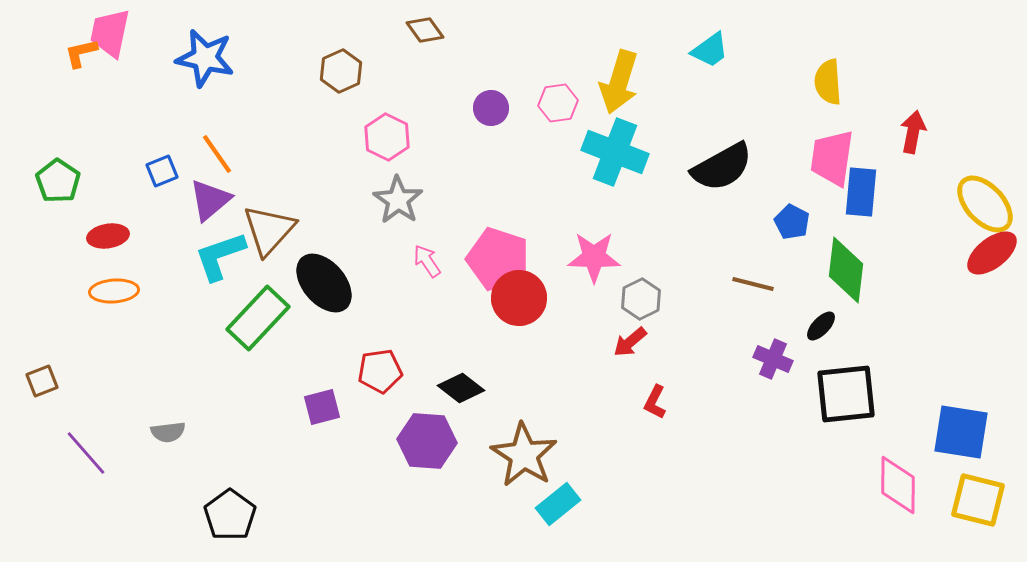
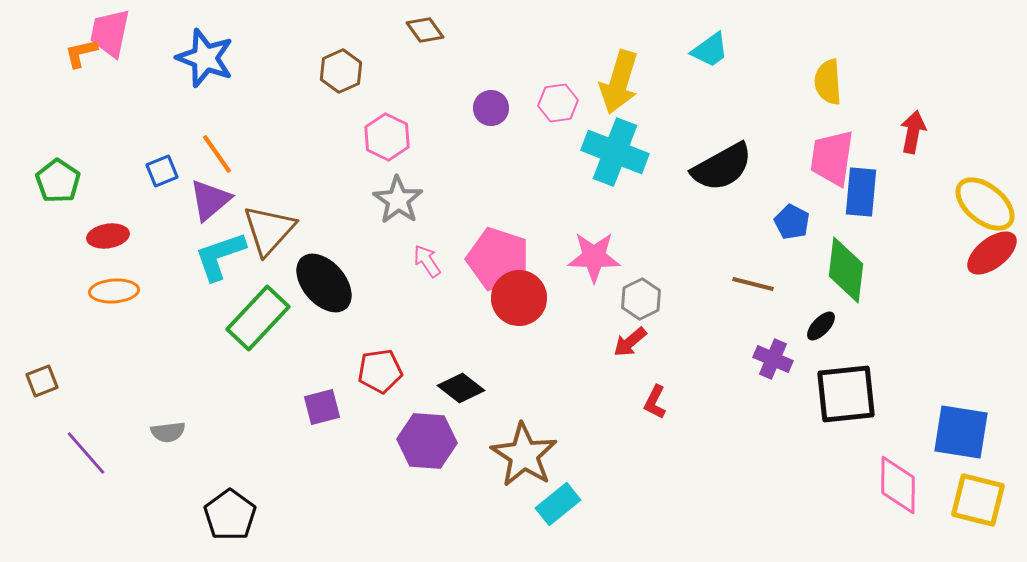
blue star at (205, 58): rotated 8 degrees clockwise
yellow ellipse at (985, 204): rotated 8 degrees counterclockwise
